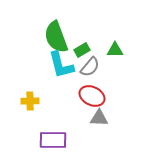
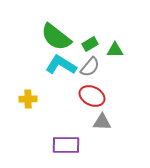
green semicircle: rotated 32 degrees counterclockwise
green rectangle: moved 8 px right, 6 px up
cyan L-shape: rotated 136 degrees clockwise
yellow cross: moved 2 px left, 2 px up
gray triangle: moved 3 px right, 4 px down
purple rectangle: moved 13 px right, 5 px down
